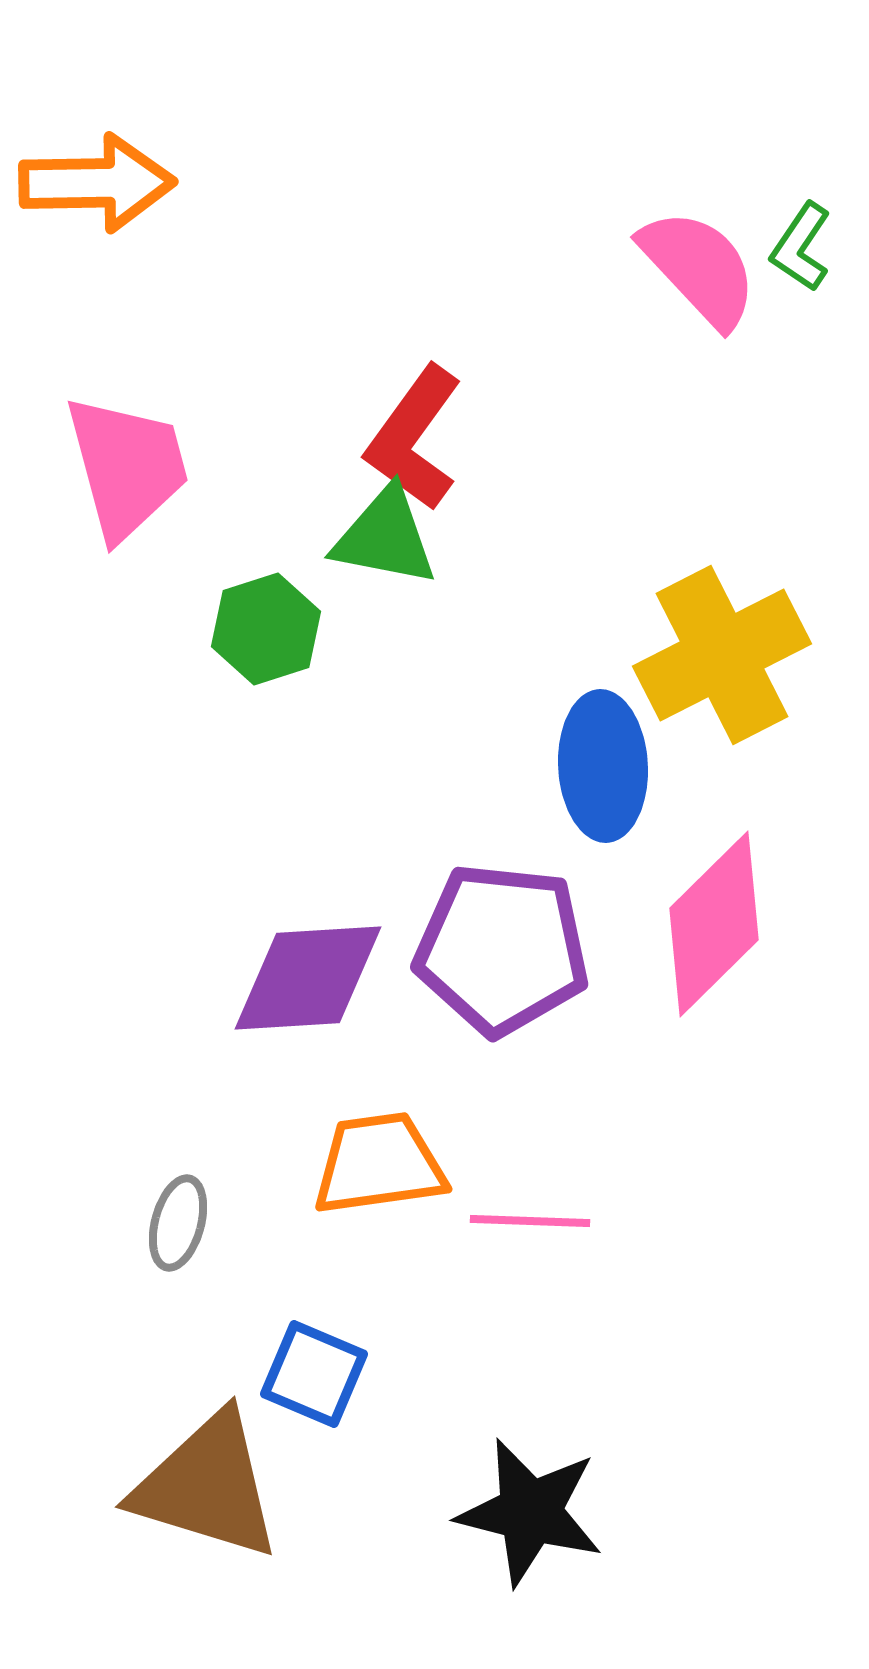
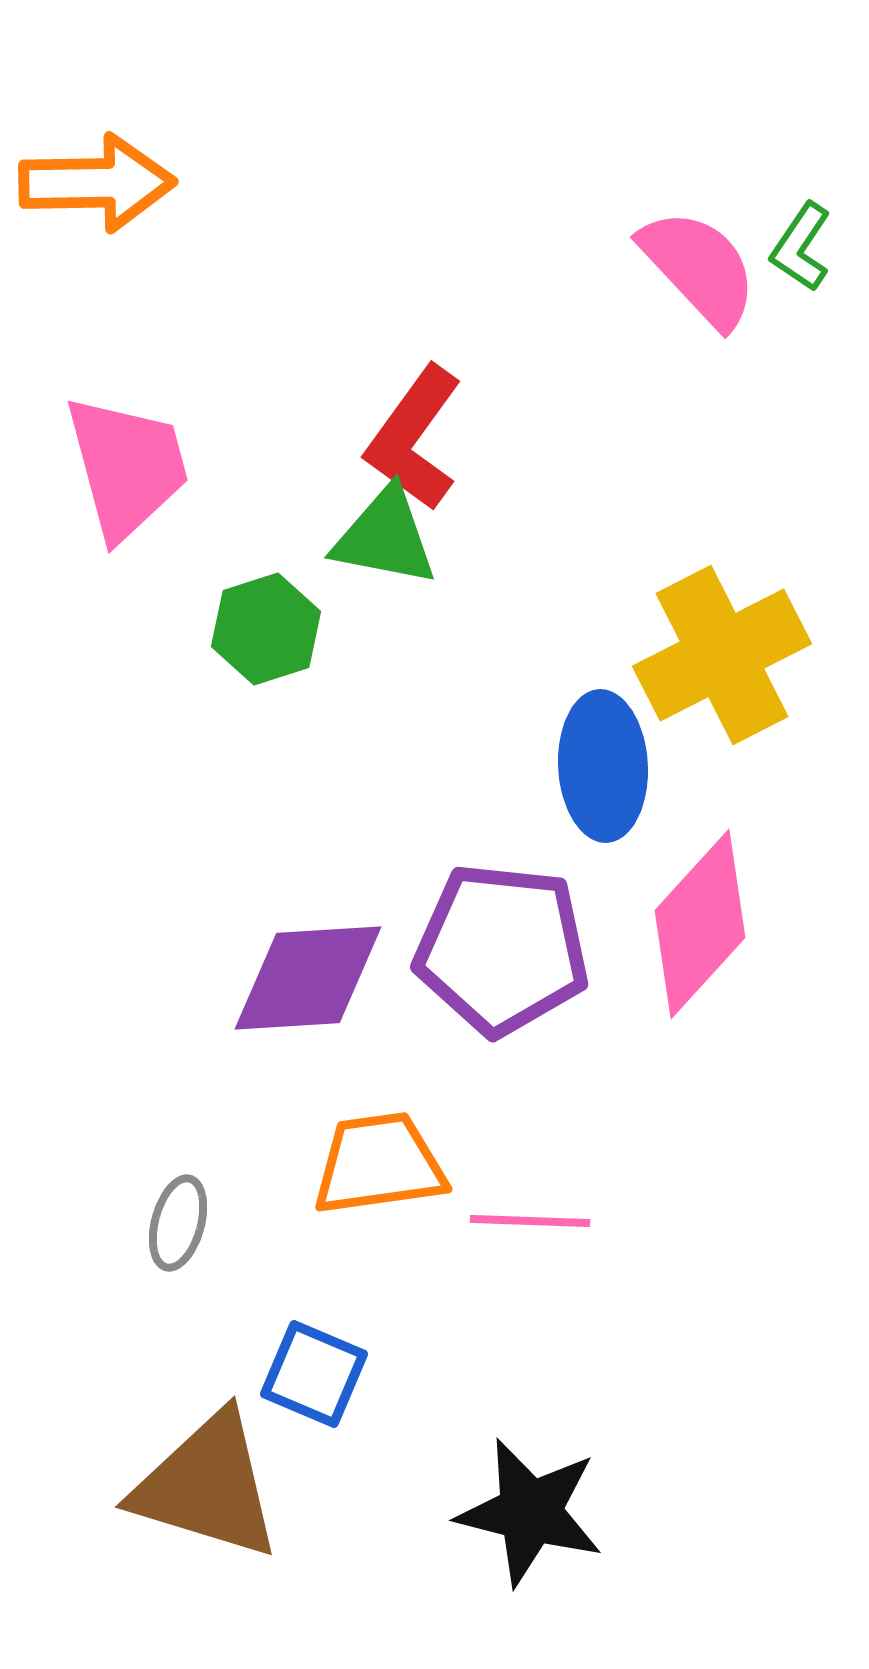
pink diamond: moved 14 px left; rotated 3 degrees counterclockwise
